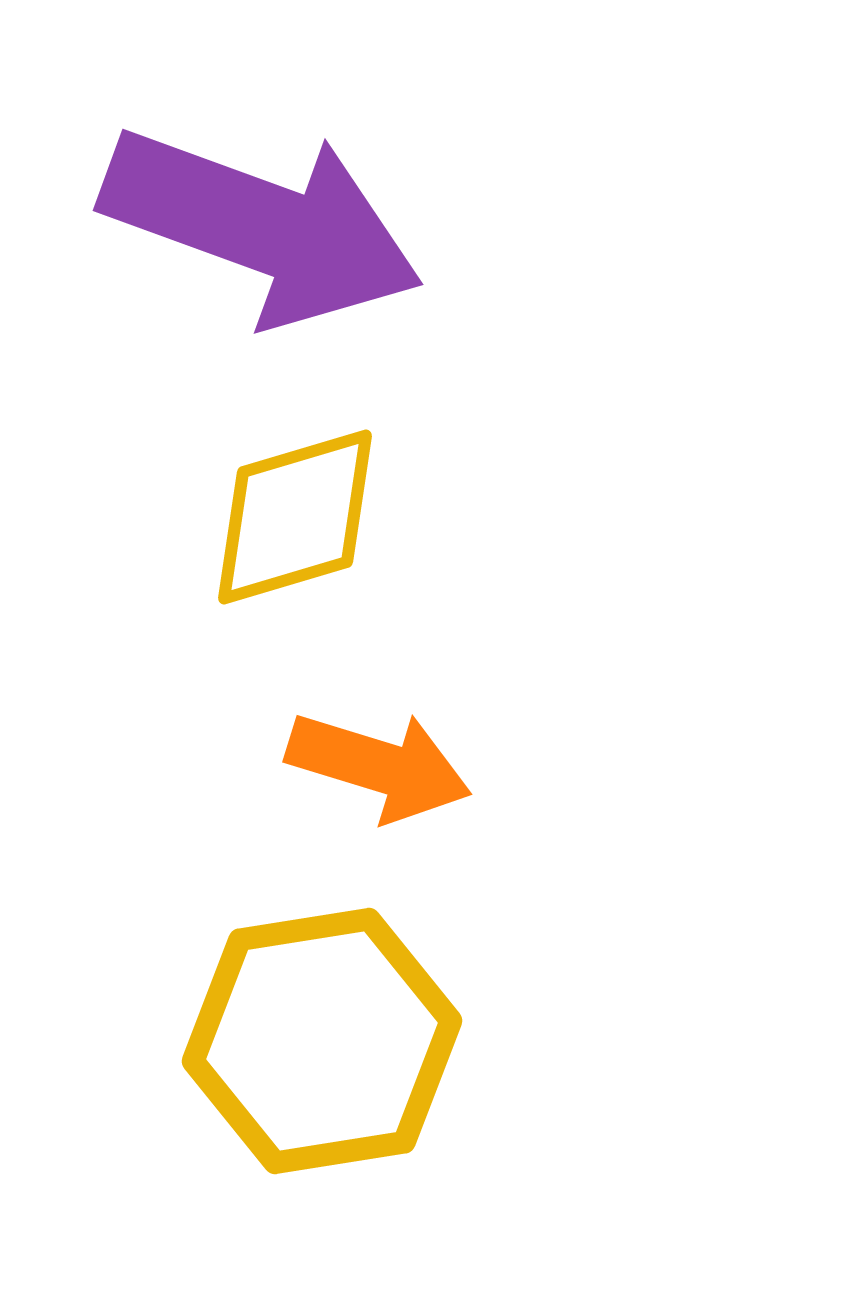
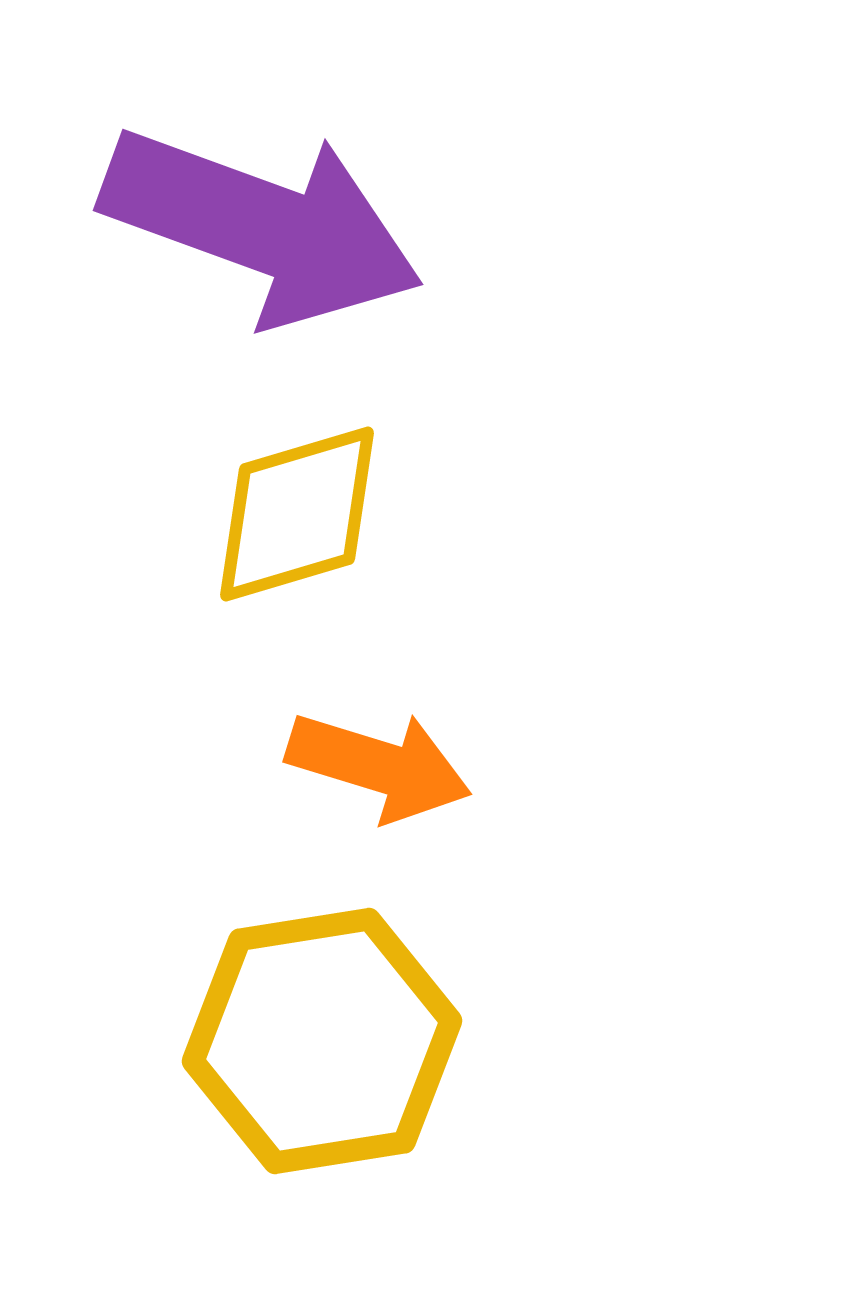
yellow diamond: moved 2 px right, 3 px up
